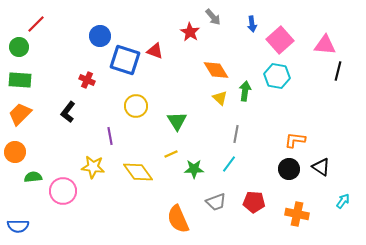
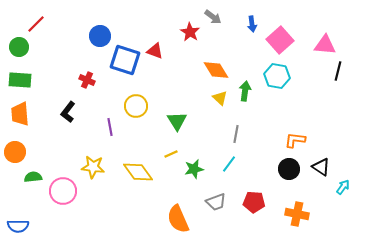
gray arrow: rotated 12 degrees counterclockwise
orange trapezoid: rotated 50 degrees counterclockwise
purple line: moved 9 px up
green star: rotated 12 degrees counterclockwise
cyan arrow: moved 14 px up
